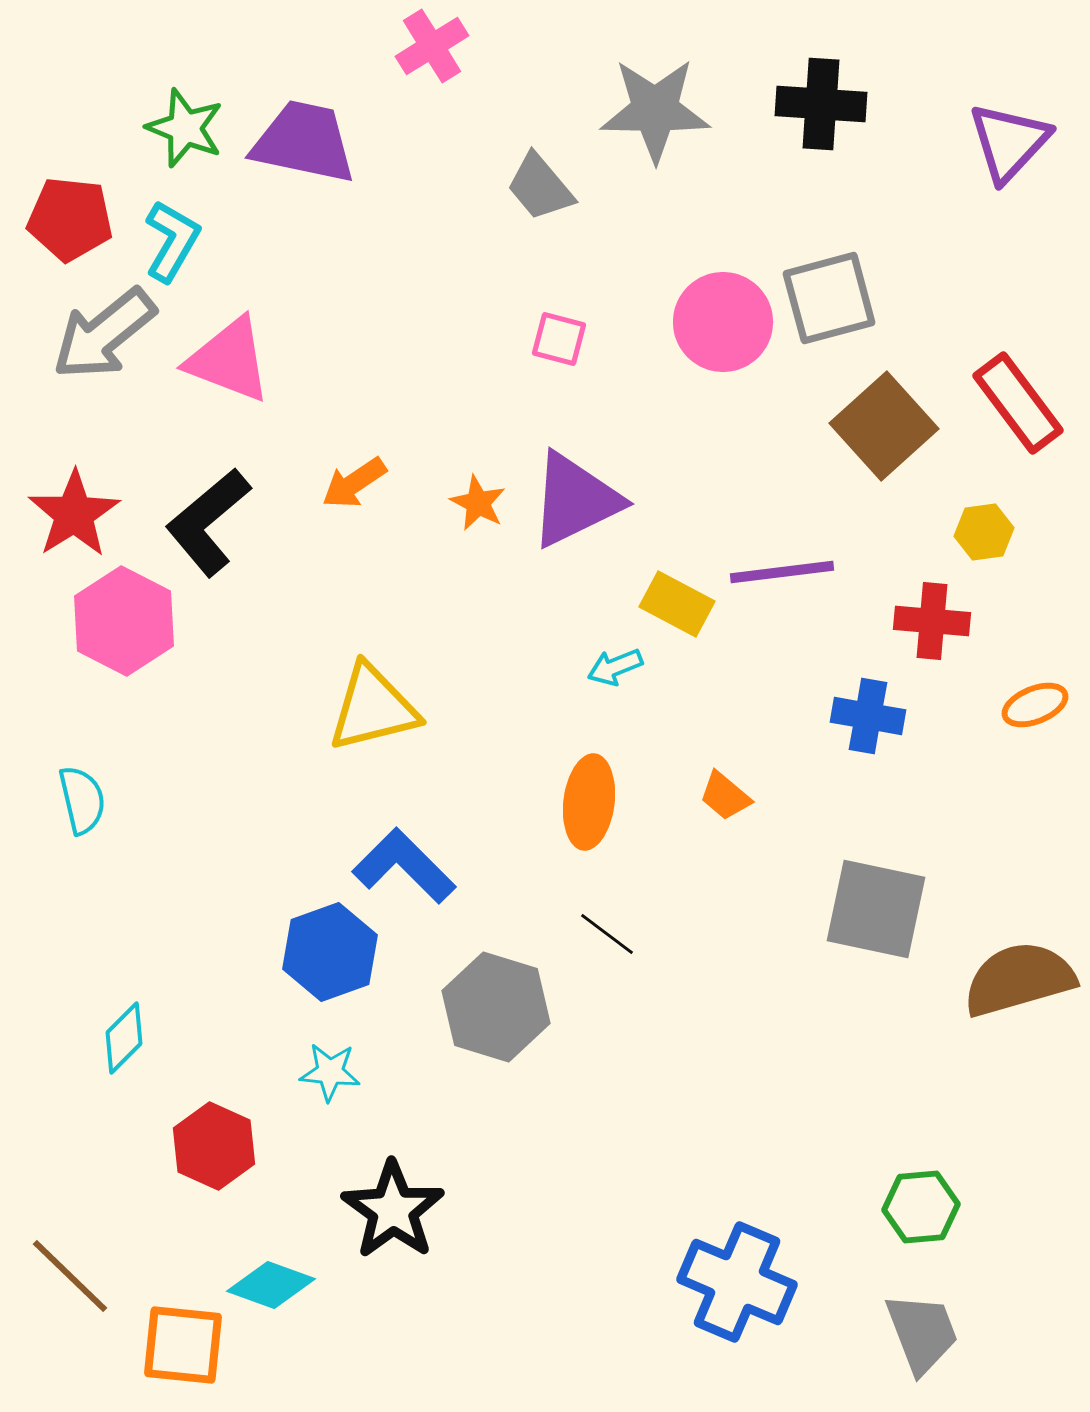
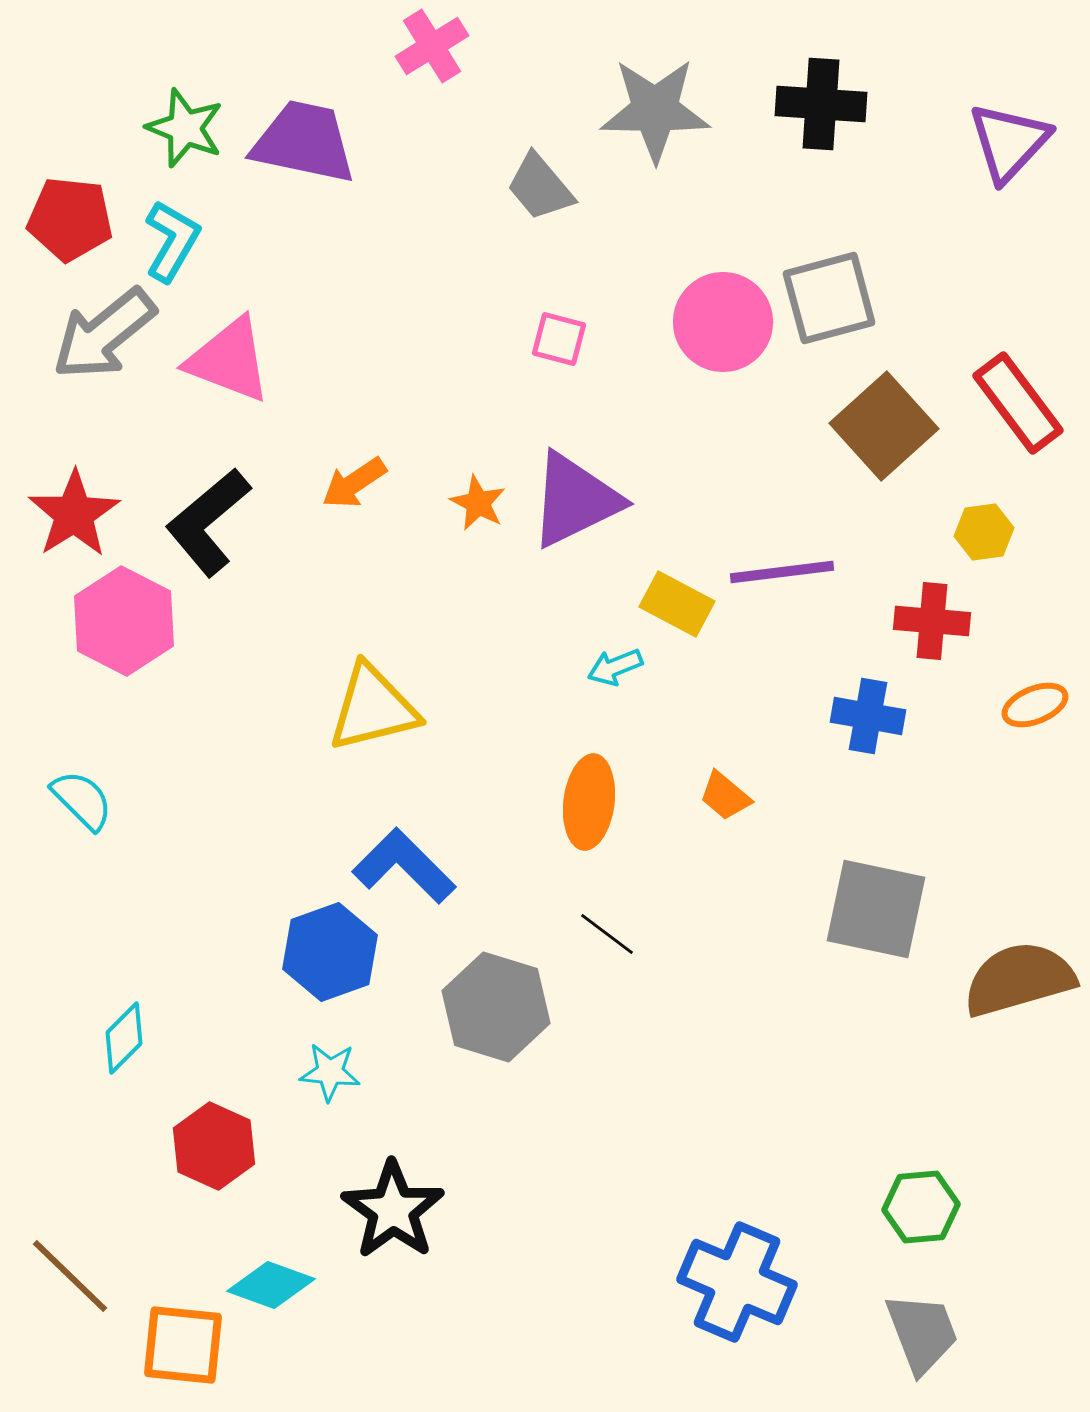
cyan semicircle at (82, 800): rotated 32 degrees counterclockwise
